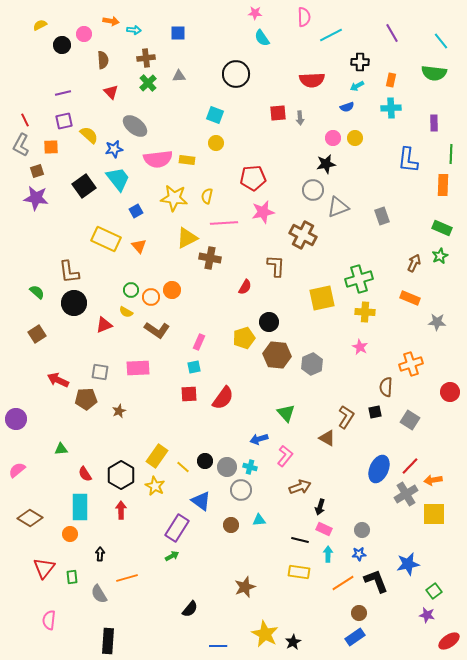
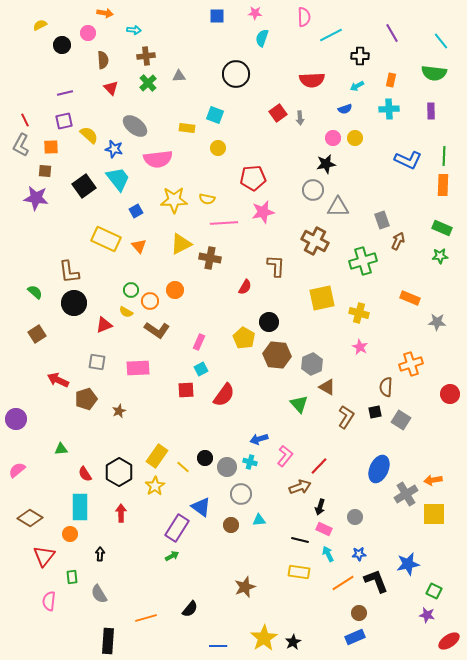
orange arrow at (111, 21): moved 6 px left, 8 px up
blue square at (178, 33): moved 39 px right, 17 px up
pink circle at (84, 34): moved 4 px right, 1 px up
cyan semicircle at (262, 38): rotated 54 degrees clockwise
brown cross at (146, 58): moved 2 px up
black cross at (360, 62): moved 6 px up
red triangle at (111, 92): moved 4 px up
purple line at (63, 93): moved 2 px right
blue semicircle at (347, 107): moved 2 px left, 2 px down
cyan cross at (391, 108): moved 2 px left, 1 px down
red square at (278, 113): rotated 30 degrees counterclockwise
purple rectangle at (434, 123): moved 3 px left, 12 px up
yellow circle at (216, 143): moved 2 px right, 5 px down
blue star at (114, 149): rotated 24 degrees clockwise
green line at (451, 154): moved 7 px left, 2 px down
yellow rectangle at (187, 160): moved 32 px up
blue L-shape at (408, 160): rotated 72 degrees counterclockwise
brown square at (37, 171): moved 8 px right; rotated 24 degrees clockwise
yellow semicircle at (207, 196): moved 3 px down; rotated 91 degrees counterclockwise
yellow star at (174, 198): moved 2 px down; rotated 8 degrees counterclockwise
gray triangle at (338, 207): rotated 20 degrees clockwise
gray rectangle at (382, 216): moved 4 px down
brown cross at (303, 235): moved 12 px right, 6 px down
yellow triangle at (187, 238): moved 6 px left, 6 px down
green star at (440, 256): rotated 21 degrees clockwise
brown arrow at (414, 263): moved 16 px left, 22 px up
green cross at (359, 279): moved 4 px right, 18 px up
orange circle at (172, 290): moved 3 px right
green semicircle at (37, 292): moved 2 px left
orange circle at (151, 297): moved 1 px left, 4 px down
yellow cross at (365, 312): moved 6 px left, 1 px down; rotated 12 degrees clockwise
yellow pentagon at (244, 338): rotated 25 degrees counterclockwise
cyan square at (194, 367): moved 7 px right, 2 px down; rotated 16 degrees counterclockwise
gray square at (100, 372): moved 3 px left, 10 px up
red circle at (450, 392): moved 2 px down
red square at (189, 394): moved 3 px left, 4 px up
red semicircle at (223, 398): moved 1 px right, 3 px up
brown pentagon at (86, 399): rotated 15 degrees counterclockwise
green triangle at (286, 413): moved 13 px right, 9 px up
gray square at (410, 420): moved 9 px left
brown triangle at (327, 438): moved 51 px up
black circle at (205, 461): moved 3 px up
red line at (410, 466): moved 91 px left
cyan cross at (250, 467): moved 5 px up
black hexagon at (121, 475): moved 2 px left, 3 px up
yellow star at (155, 486): rotated 12 degrees clockwise
gray circle at (241, 490): moved 4 px down
blue triangle at (201, 501): moved 6 px down
red arrow at (121, 510): moved 3 px down
gray circle at (362, 530): moved 7 px left, 13 px up
cyan arrow at (328, 554): rotated 28 degrees counterclockwise
red triangle at (44, 568): moved 12 px up
orange line at (127, 578): moved 19 px right, 40 px down
green square at (434, 591): rotated 28 degrees counterclockwise
pink semicircle at (49, 620): moved 19 px up
yellow star at (265, 634): moved 1 px left, 4 px down; rotated 12 degrees clockwise
blue rectangle at (355, 637): rotated 12 degrees clockwise
